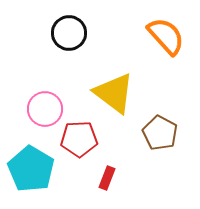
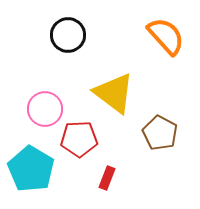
black circle: moved 1 px left, 2 px down
